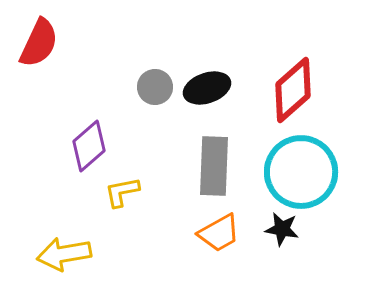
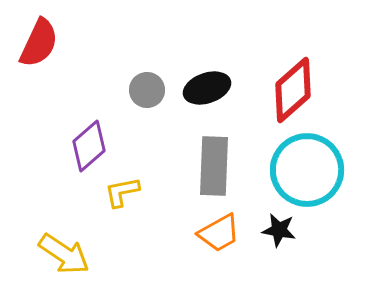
gray circle: moved 8 px left, 3 px down
cyan circle: moved 6 px right, 2 px up
black star: moved 3 px left, 1 px down
yellow arrow: rotated 136 degrees counterclockwise
